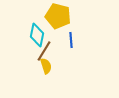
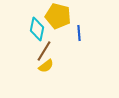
cyan diamond: moved 6 px up
blue line: moved 8 px right, 7 px up
yellow semicircle: rotated 70 degrees clockwise
